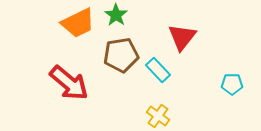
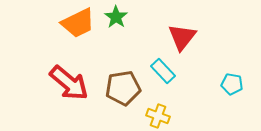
green star: moved 2 px down
brown pentagon: moved 2 px right, 33 px down
cyan rectangle: moved 5 px right, 1 px down
cyan pentagon: rotated 10 degrees clockwise
yellow cross: rotated 15 degrees counterclockwise
